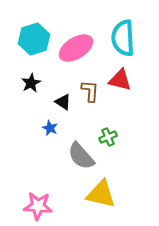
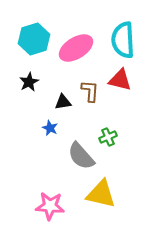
cyan semicircle: moved 2 px down
black star: moved 2 px left, 1 px up
black triangle: rotated 42 degrees counterclockwise
pink star: moved 12 px right
